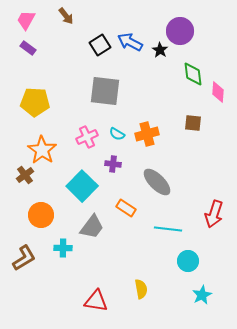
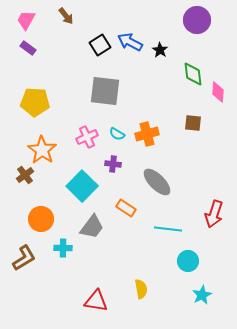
purple circle: moved 17 px right, 11 px up
orange circle: moved 4 px down
